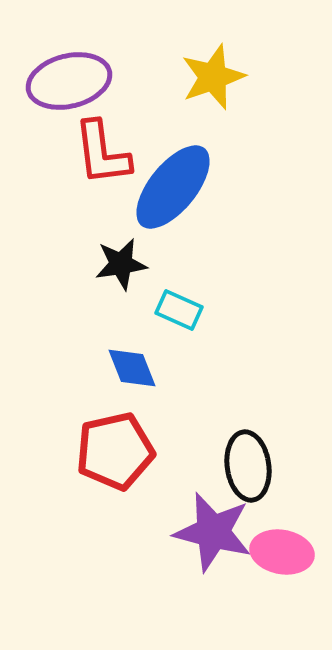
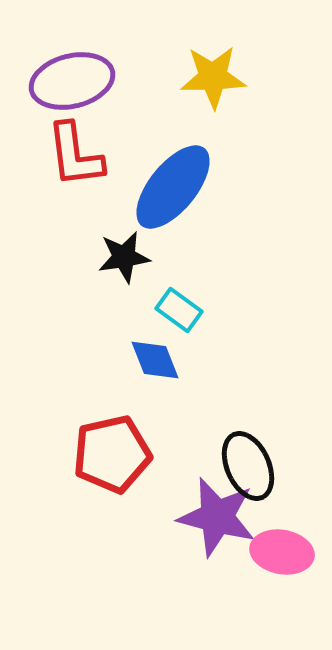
yellow star: rotated 18 degrees clockwise
purple ellipse: moved 3 px right
red L-shape: moved 27 px left, 2 px down
black star: moved 3 px right, 7 px up
cyan rectangle: rotated 12 degrees clockwise
blue diamond: moved 23 px right, 8 px up
red pentagon: moved 3 px left, 3 px down
black ellipse: rotated 16 degrees counterclockwise
purple star: moved 4 px right, 15 px up
